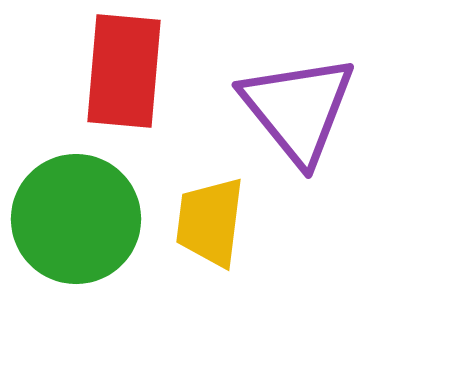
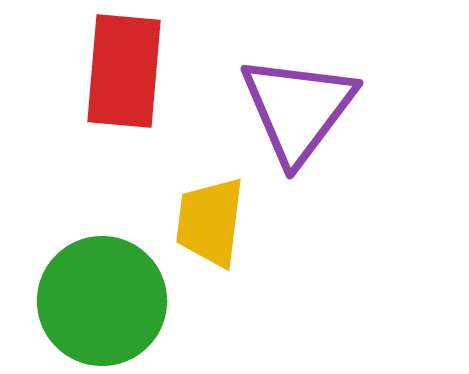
purple triangle: rotated 16 degrees clockwise
green circle: moved 26 px right, 82 px down
